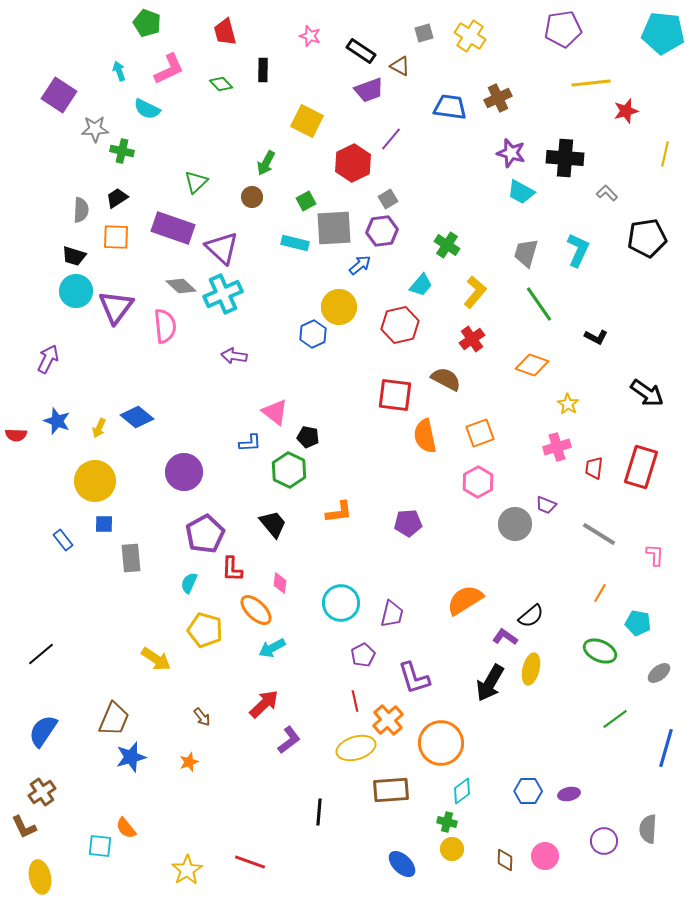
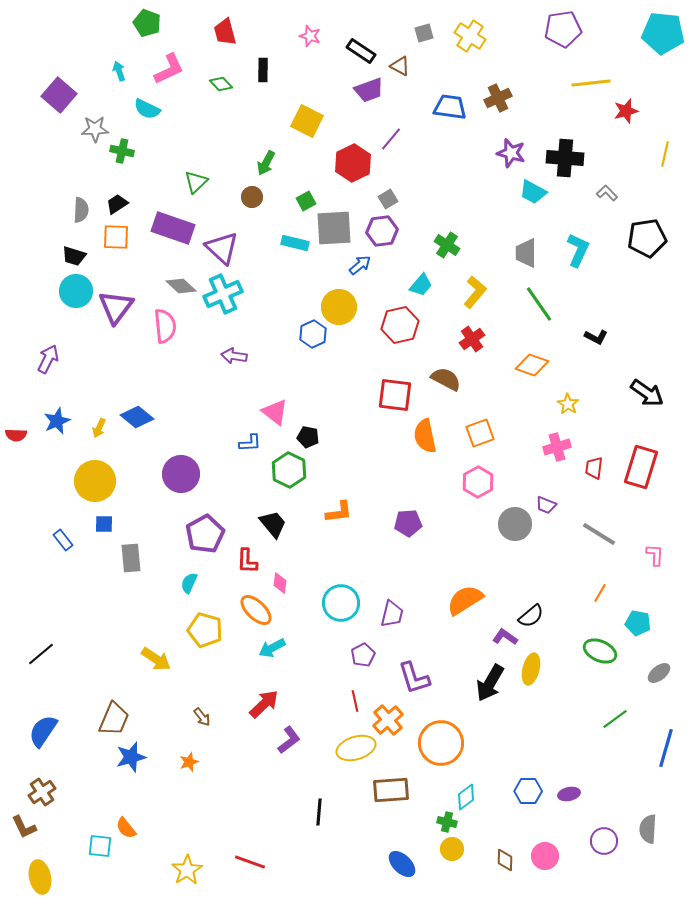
purple square at (59, 95): rotated 8 degrees clockwise
cyan trapezoid at (521, 192): moved 12 px right
black trapezoid at (117, 198): moved 6 px down
gray trapezoid at (526, 253): rotated 16 degrees counterclockwise
blue star at (57, 421): rotated 28 degrees clockwise
purple circle at (184, 472): moved 3 px left, 2 px down
red L-shape at (232, 569): moved 15 px right, 8 px up
cyan diamond at (462, 791): moved 4 px right, 6 px down
